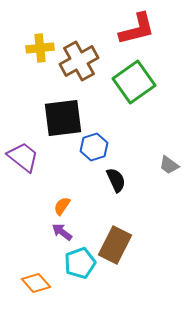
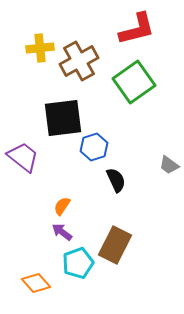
cyan pentagon: moved 2 px left
